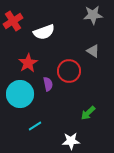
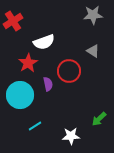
white semicircle: moved 10 px down
cyan circle: moved 1 px down
green arrow: moved 11 px right, 6 px down
white star: moved 5 px up
